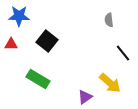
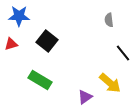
red triangle: rotated 16 degrees counterclockwise
green rectangle: moved 2 px right, 1 px down
